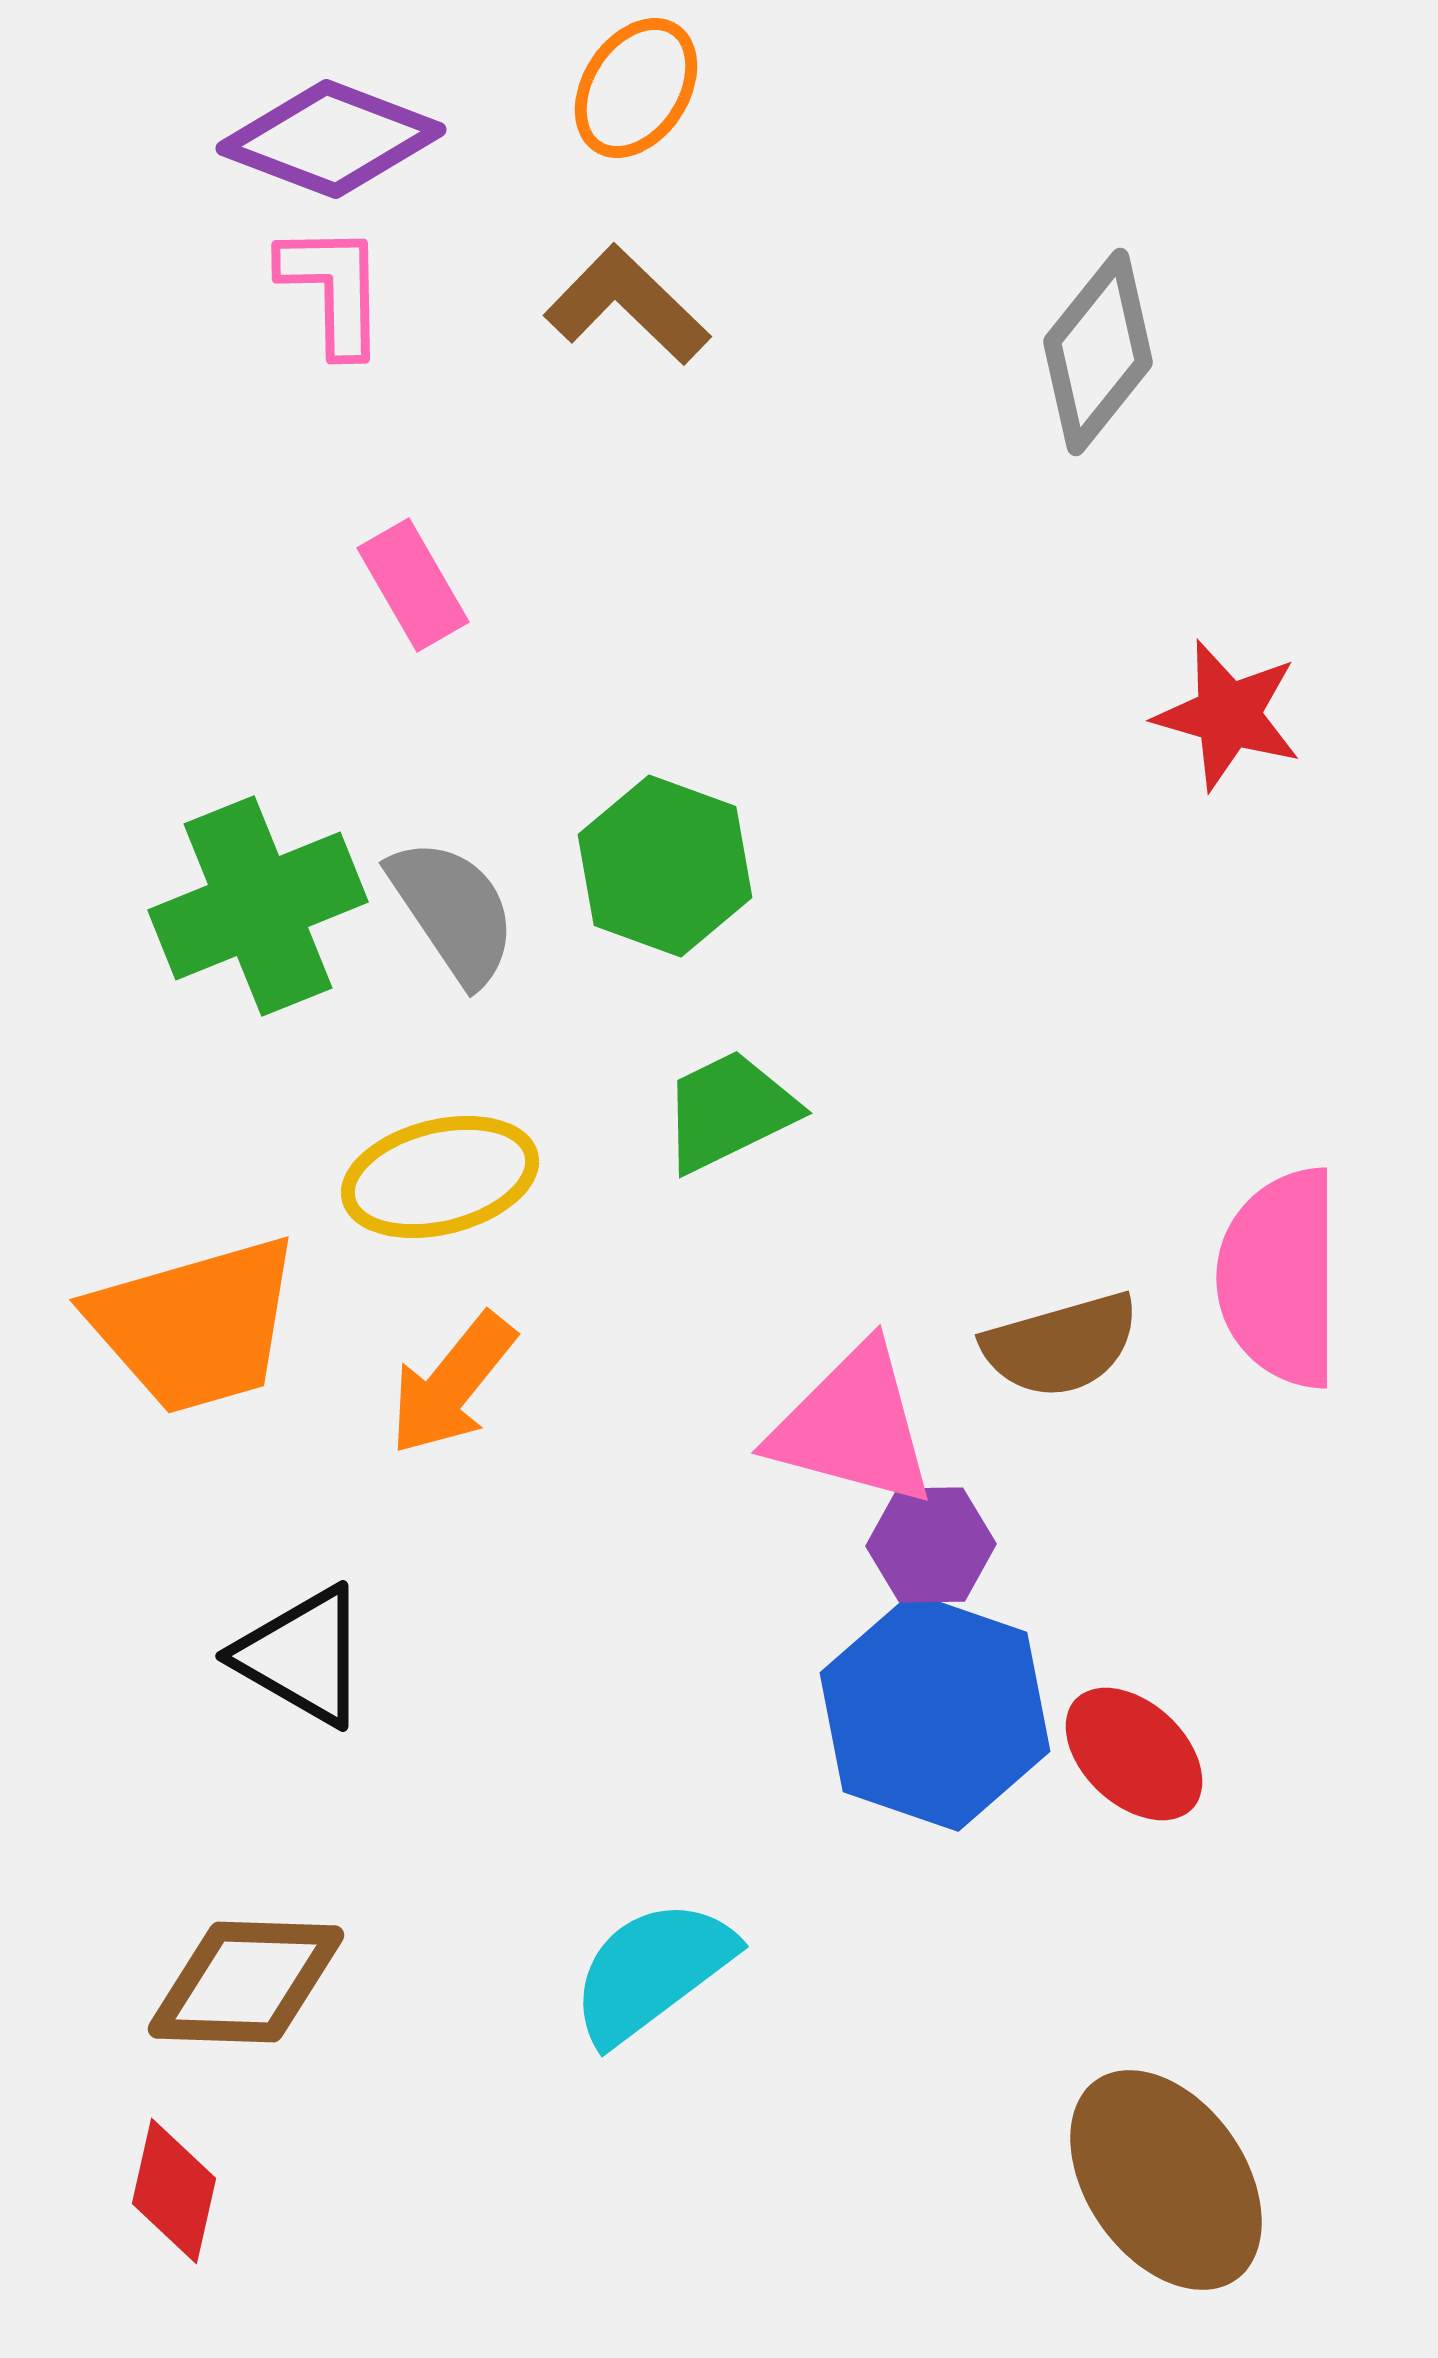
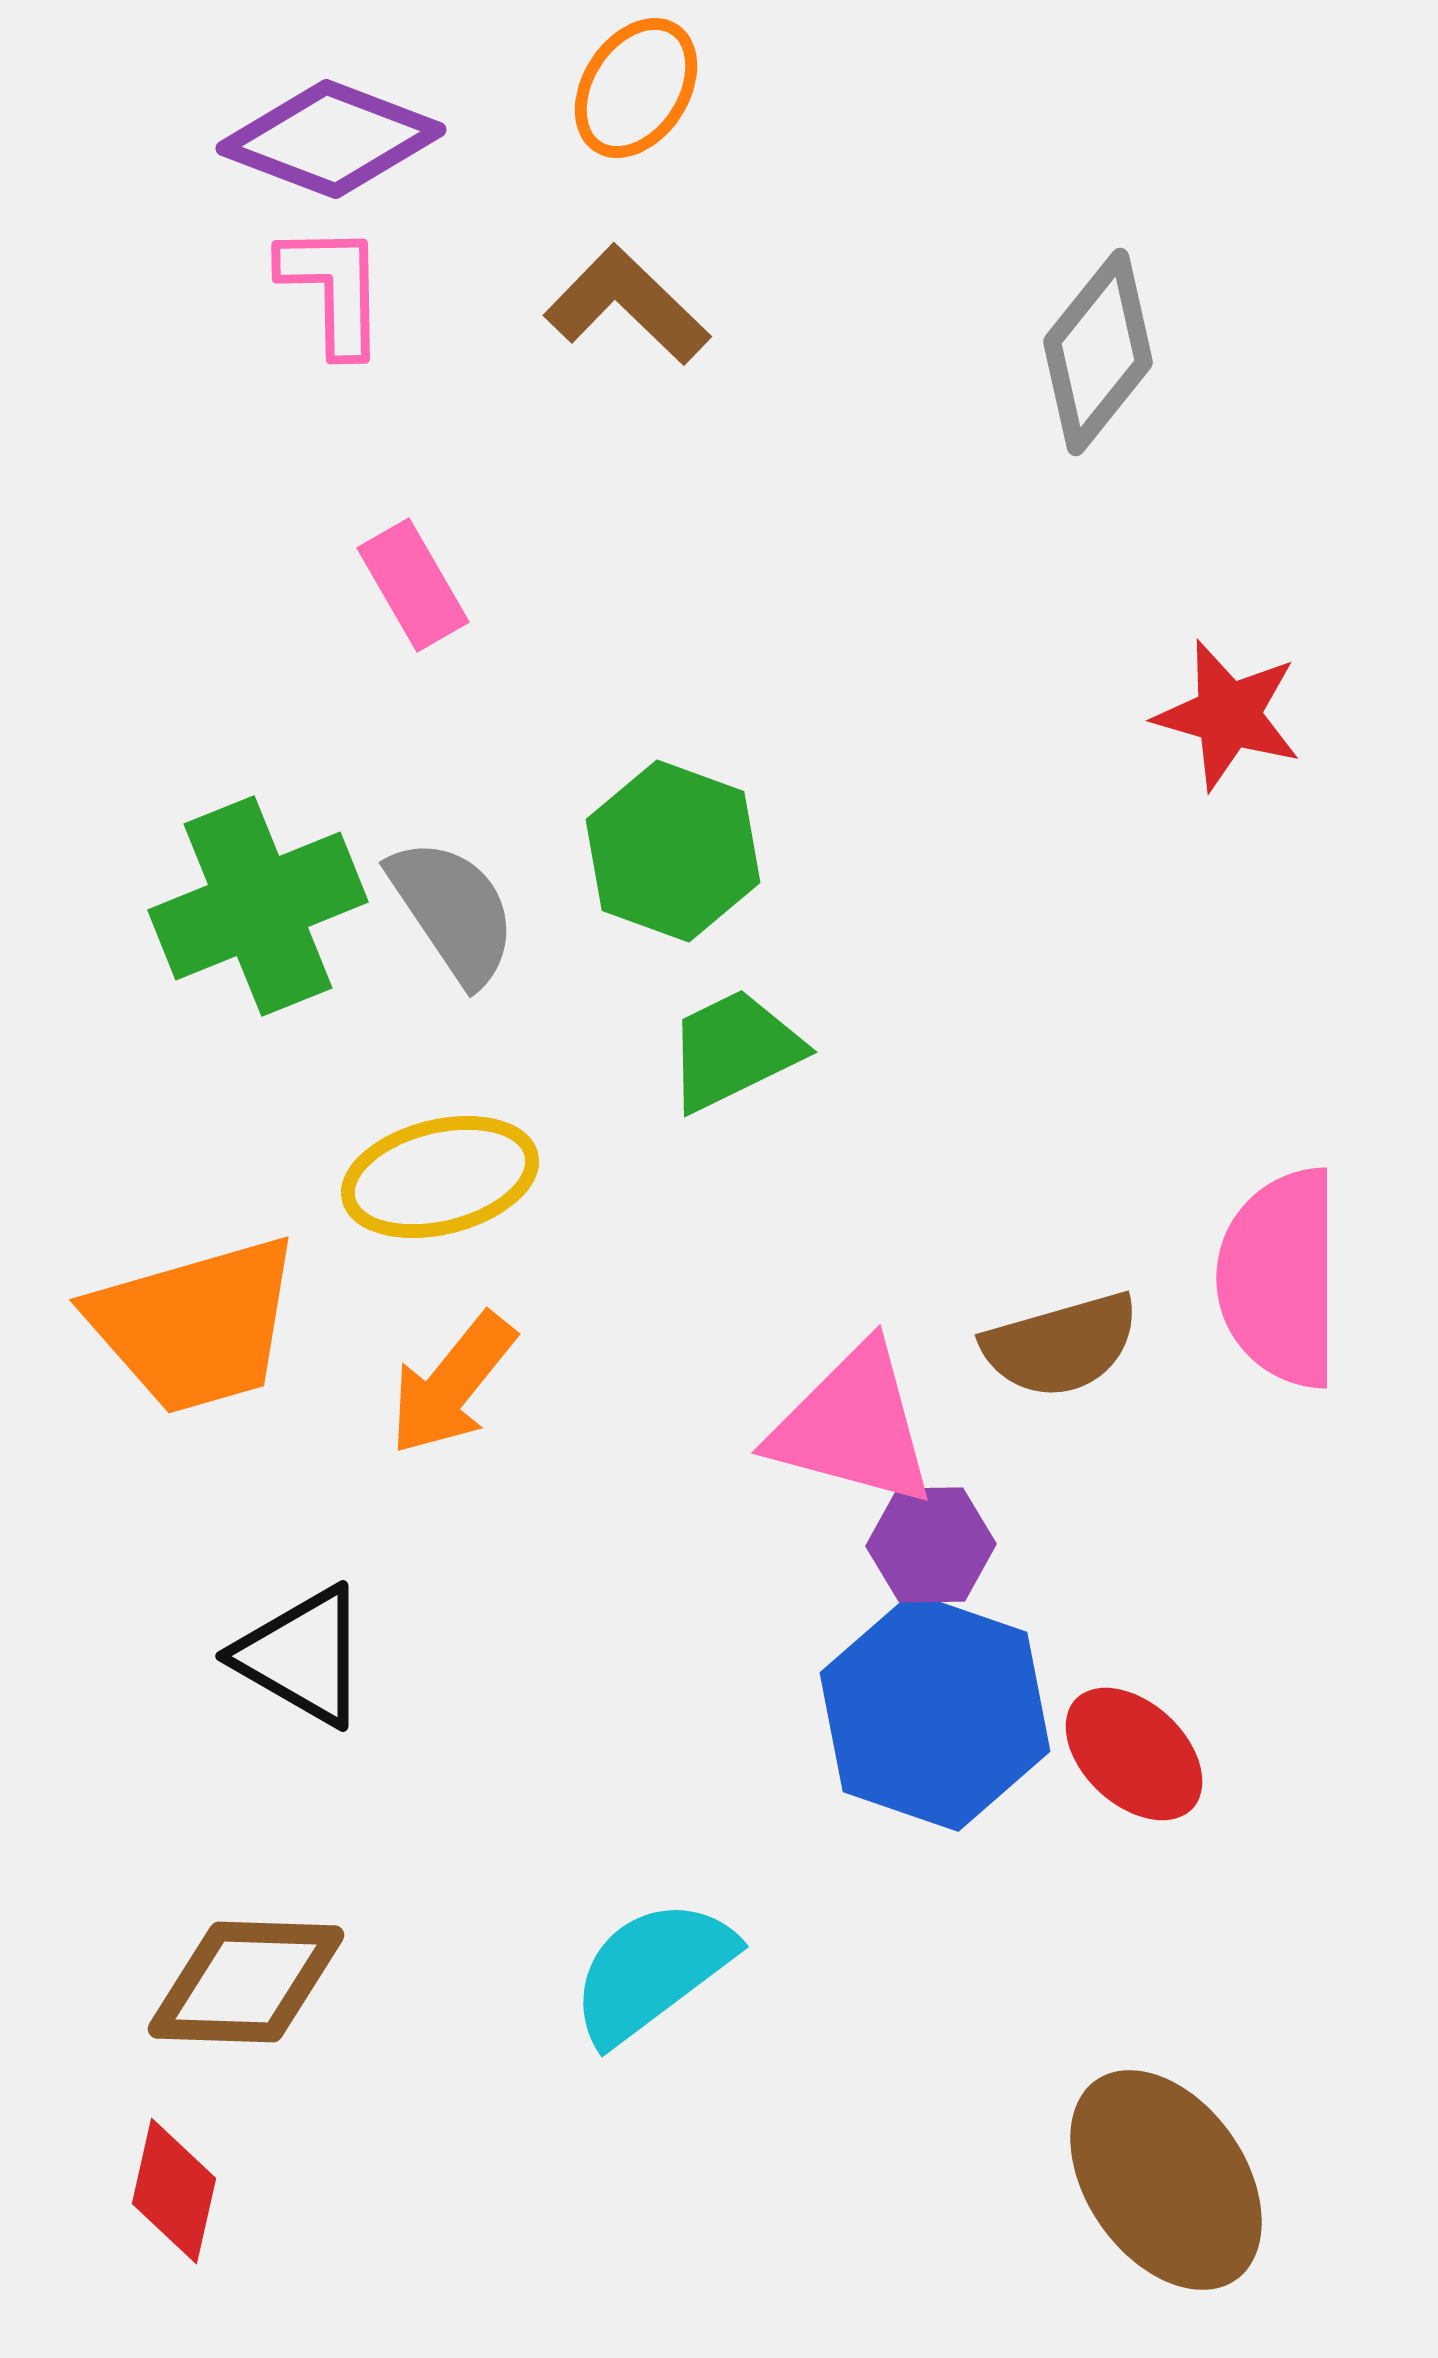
green hexagon: moved 8 px right, 15 px up
green trapezoid: moved 5 px right, 61 px up
